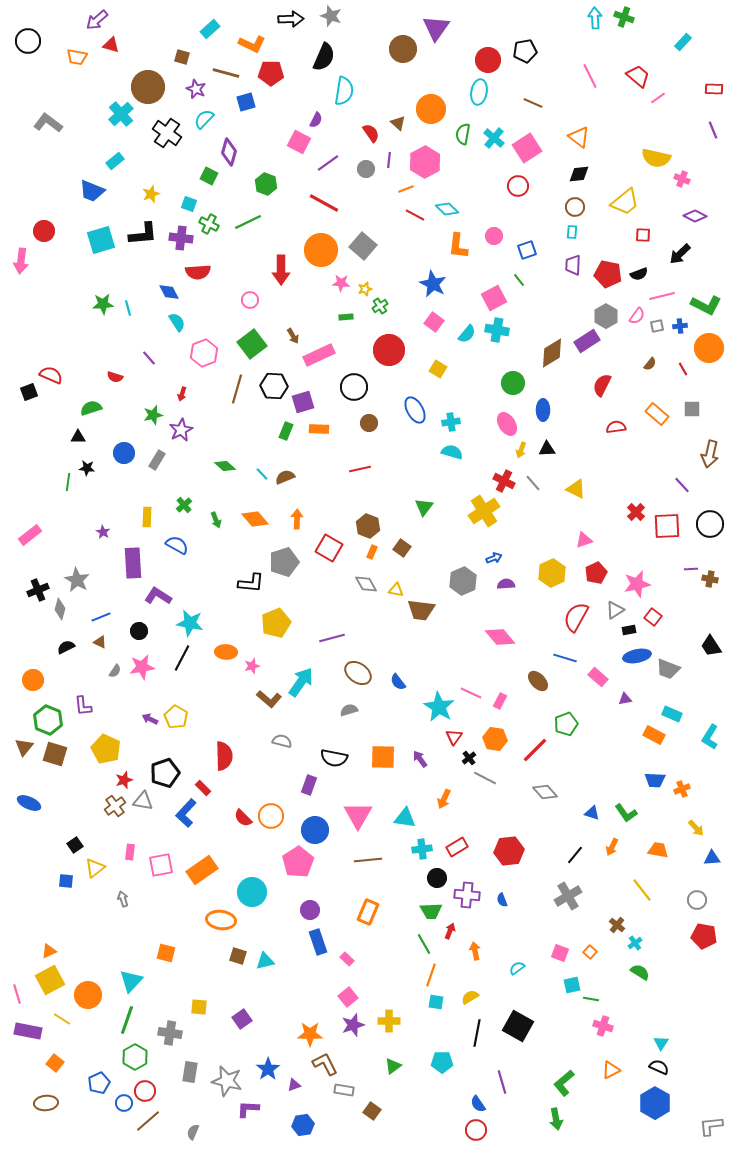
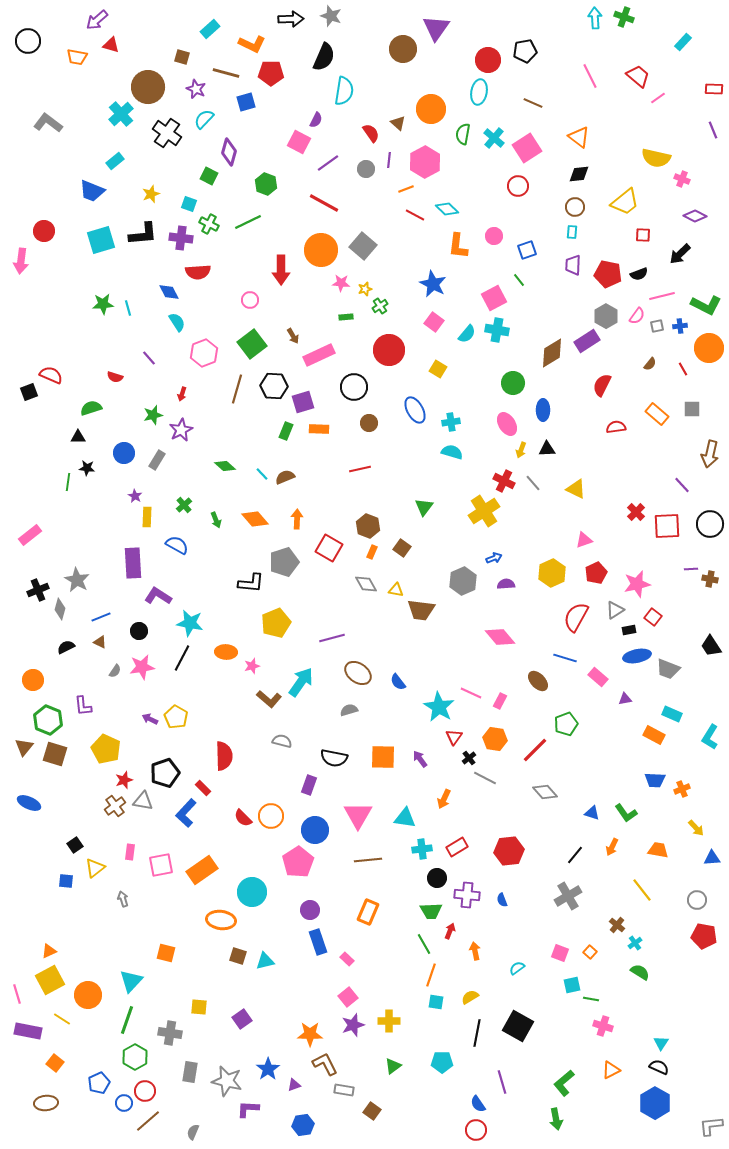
purple star at (103, 532): moved 32 px right, 36 px up
